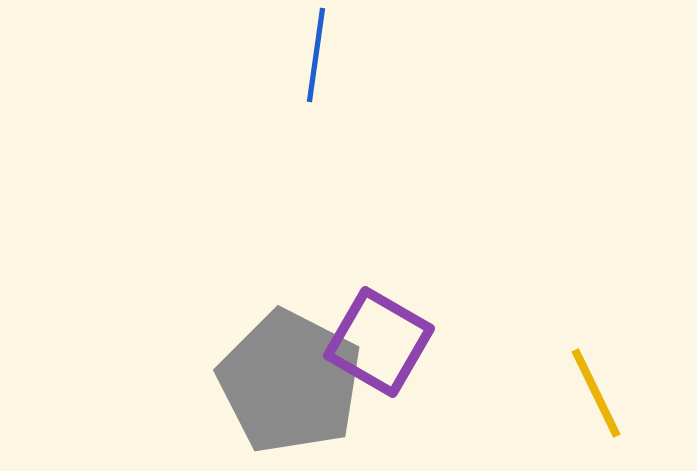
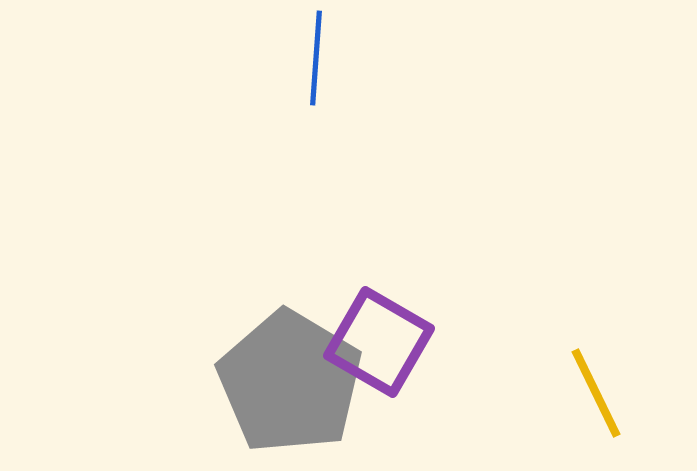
blue line: moved 3 px down; rotated 4 degrees counterclockwise
gray pentagon: rotated 4 degrees clockwise
